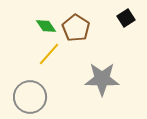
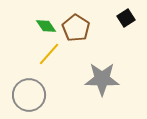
gray circle: moved 1 px left, 2 px up
